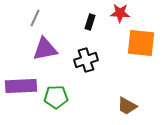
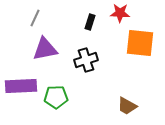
orange square: moved 1 px left
